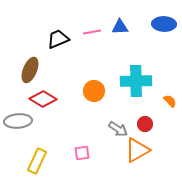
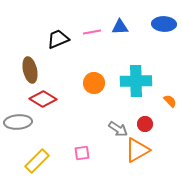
brown ellipse: rotated 35 degrees counterclockwise
orange circle: moved 8 px up
gray ellipse: moved 1 px down
yellow rectangle: rotated 20 degrees clockwise
